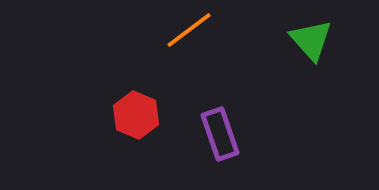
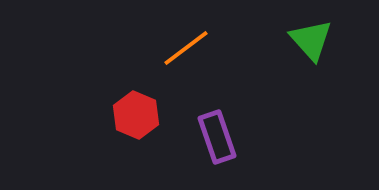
orange line: moved 3 px left, 18 px down
purple rectangle: moved 3 px left, 3 px down
